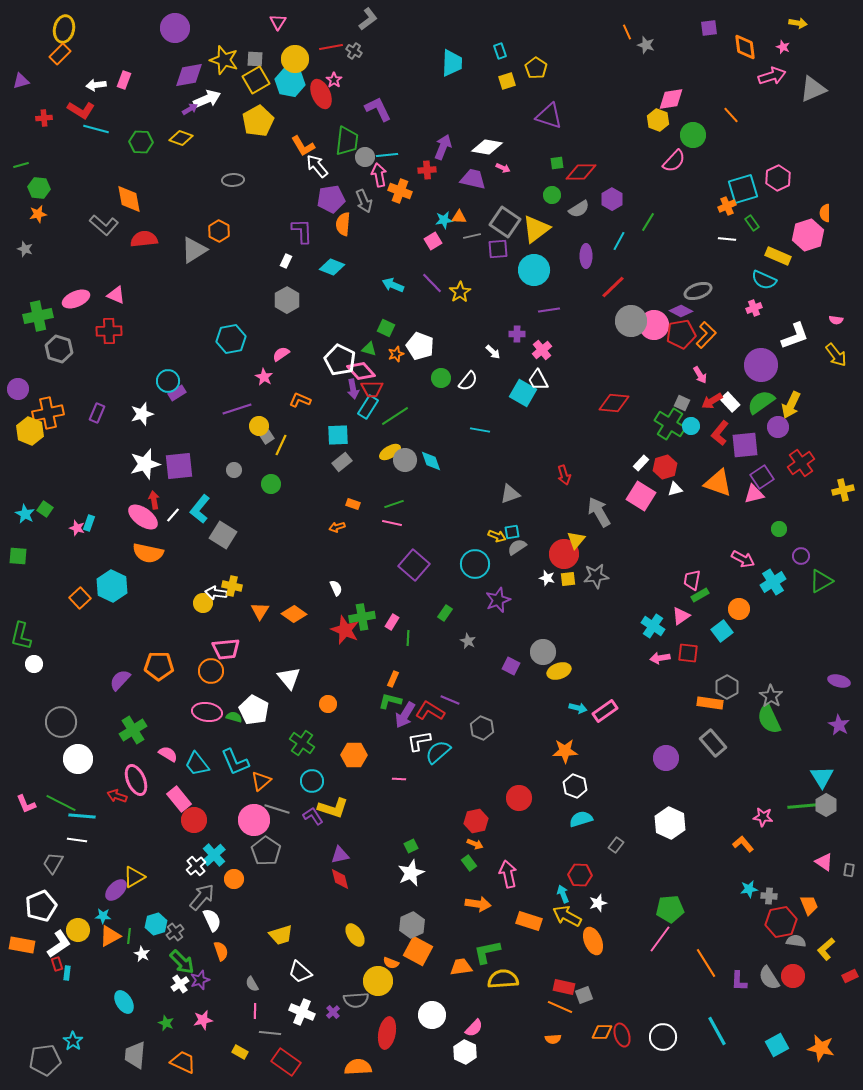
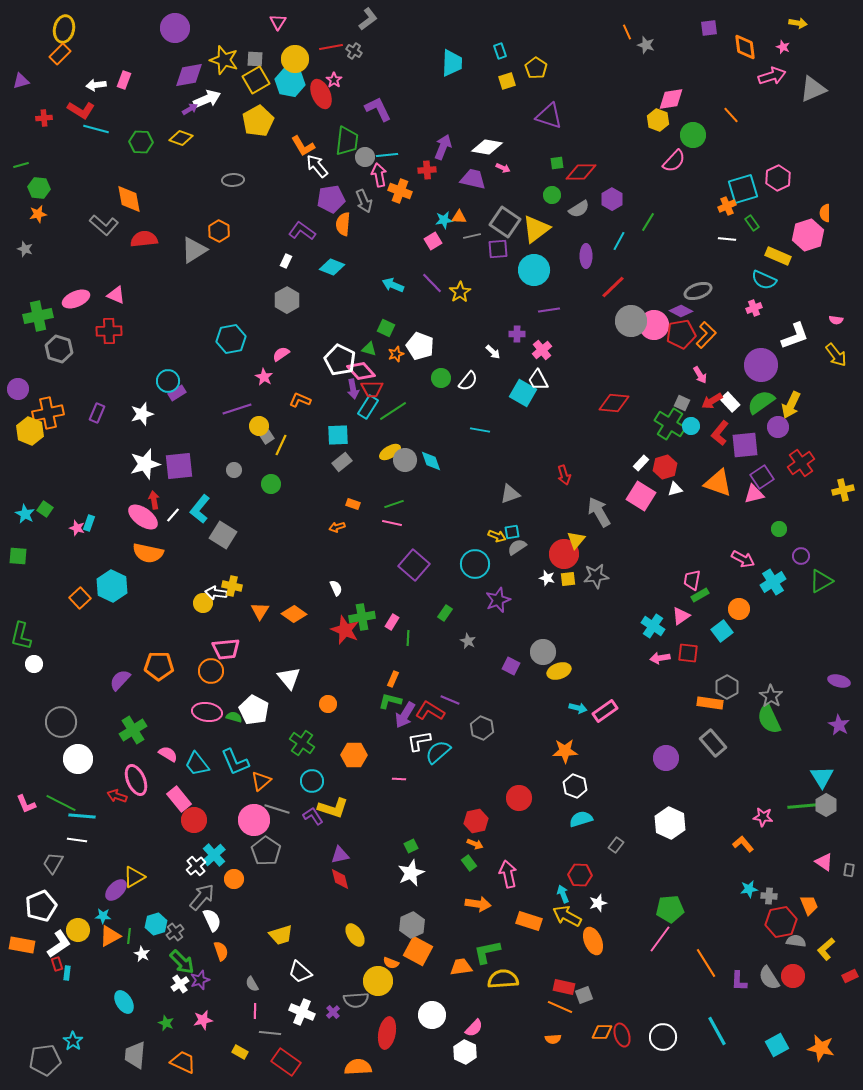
purple L-shape at (302, 231): rotated 52 degrees counterclockwise
green line at (395, 416): moved 2 px left, 5 px up
